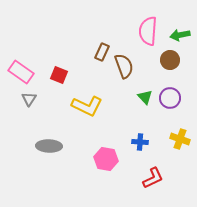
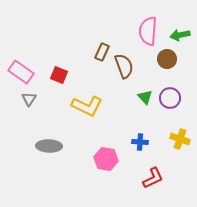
brown circle: moved 3 px left, 1 px up
